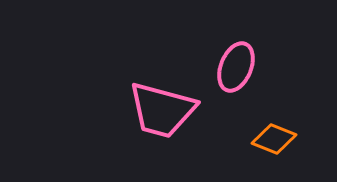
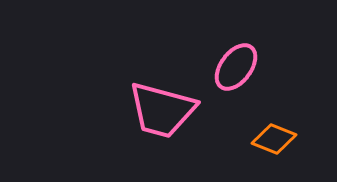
pink ellipse: rotated 15 degrees clockwise
